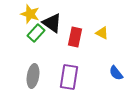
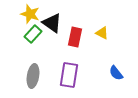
green rectangle: moved 3 px left, 1 px down
purple rectangle: moved 2 px up
